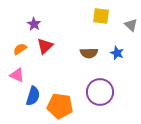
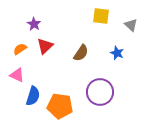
brown semicircle: moved 8 px left; rotated 54 degrees counterclockwise
